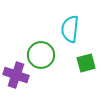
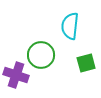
cyan semicircle: moved 3 px up
